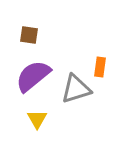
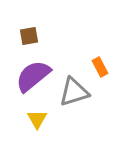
brown square: moved 1 px down; rotated 18 degrees counterclockwise
orange rectangle: rotated 36 degrees counterclockwise
gray triangle: moved 2 px left, 3 px down
